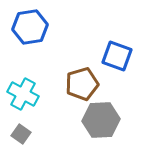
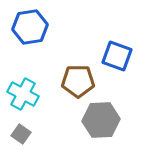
brown pentagon: moved 4 px left, 3 px up; rotated 16 degrees clockwise
